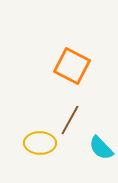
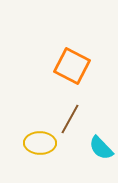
brown line: moved 1 px up
